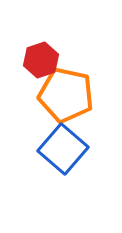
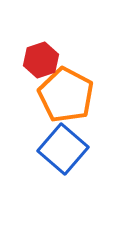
orange pentagon: rotated 16 degrees clockwise
